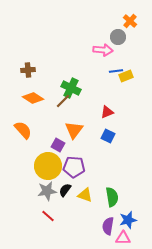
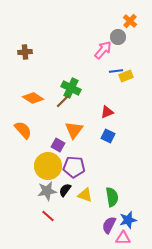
pink arrow: rotated 54 degrees counterclockwise
brown cross: moved 3 px left, 18 px up
purple semicircle: moved 1 px right, 1 px up; rotated 18 degrees clockwise
